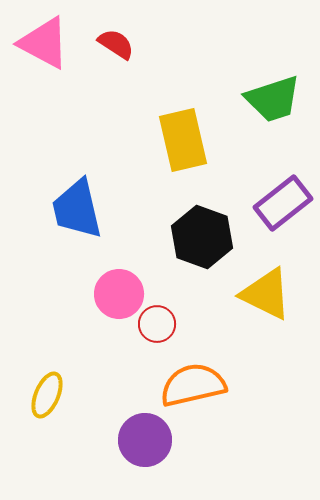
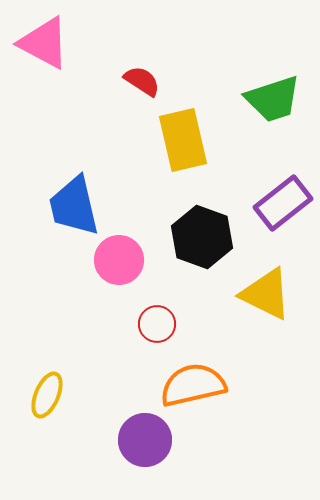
red semicircle: moved 26 px right, 37 px down
blue trapezoid: moved 3 px left, 3 px up
pink circle: moved 34 px up
